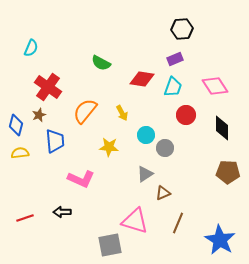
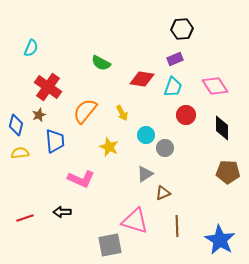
yellow star: rotated 18 degrees clockwise
brown line: moved 1 px left, 3 px down; rotated 25 degrees counterclockwise
